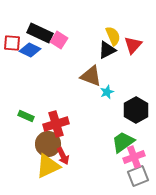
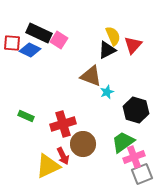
black rectangle: moved 1 px left
black hexagon: rotated 15 degrees counterclockwise
red cross: moved 7 px right
brown circle: moved 35 px right
gray square: moved 4 px right, 2 px up
